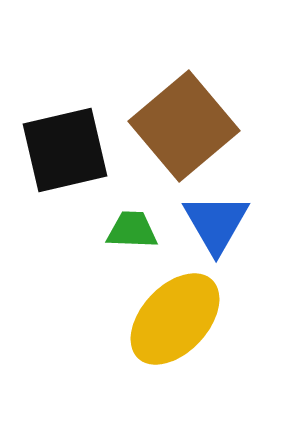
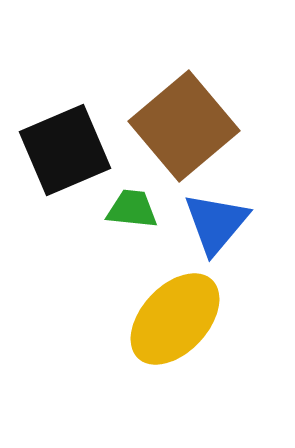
black square: rotated 10 degrees counterclockwise
blue triangle: rotated 10 degrees clockwise
green trapezoid: moved 21 px up; rotated 4 degrees clockwise
